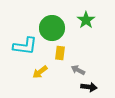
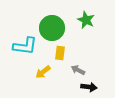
green star: rotated 12 degrees counterclockwise
yellow arrow: moved 3 px right
